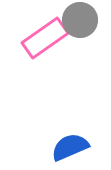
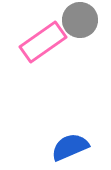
pink rectangle: moved 2 px left, 4 px down
